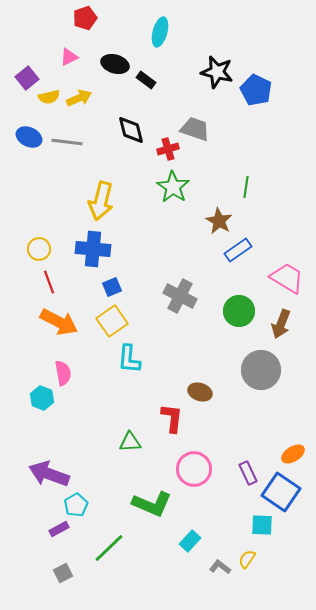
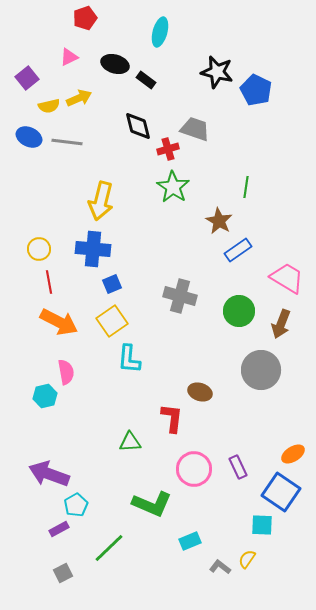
yellow semicircle at (49, 97): moved 9 px down
black diamond at (131, 130): moved 7 px right, 4 px up
red line at (49, 282): rotated 10 degrees clockwise
blue square at (112, 287): moved 3 px up
gray cross at (180, 296): rotated 12 degrees counterclockwise
pink semicircle at (63, 373): moved 3 px right, 1 px up
cyan hexagon at (42, 398): moved 3 px right, 2 px up; rotated 25 degrees clockwise
purple rectangle at (248, 473): moved 10 px left, 6 px up
cyan rectangle at (190, 541): rotated 25 degrees clockwise
